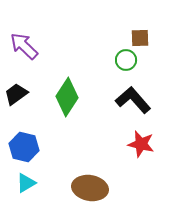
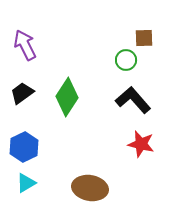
brown square: moved 4 px right
purple arrow: moved 1 px right, 1 px up; rotated 20 degrees clockwise
black trapezoid: moved 6 px right, 1 px up
blue hexagon: rotated 20 degrees clockwise
